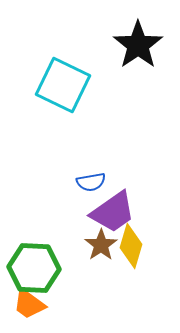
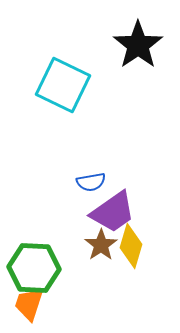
orange trapezoid: rotated 72 degrees clockwise
